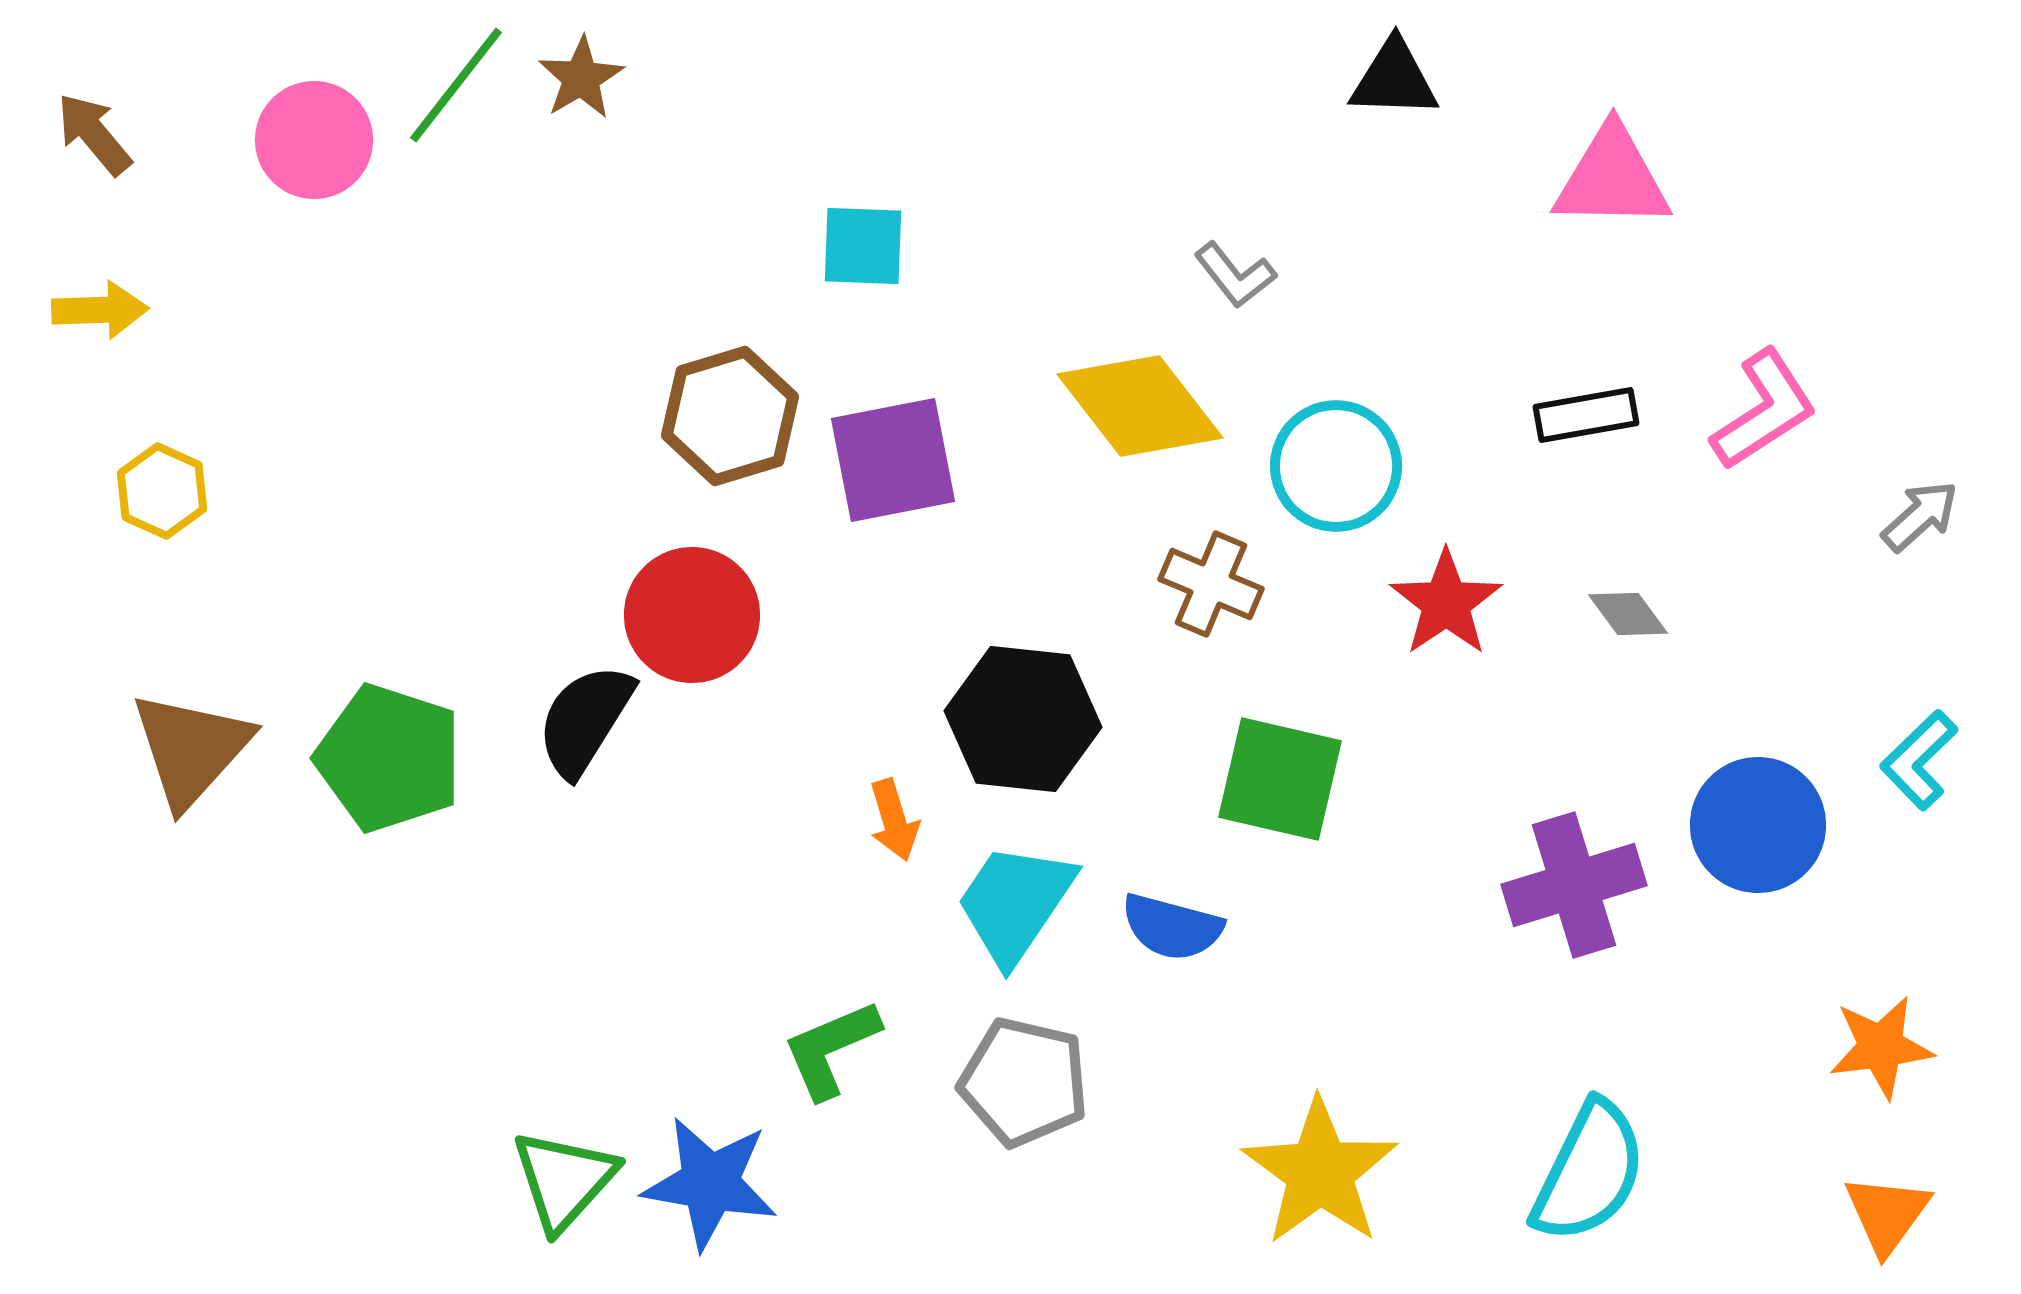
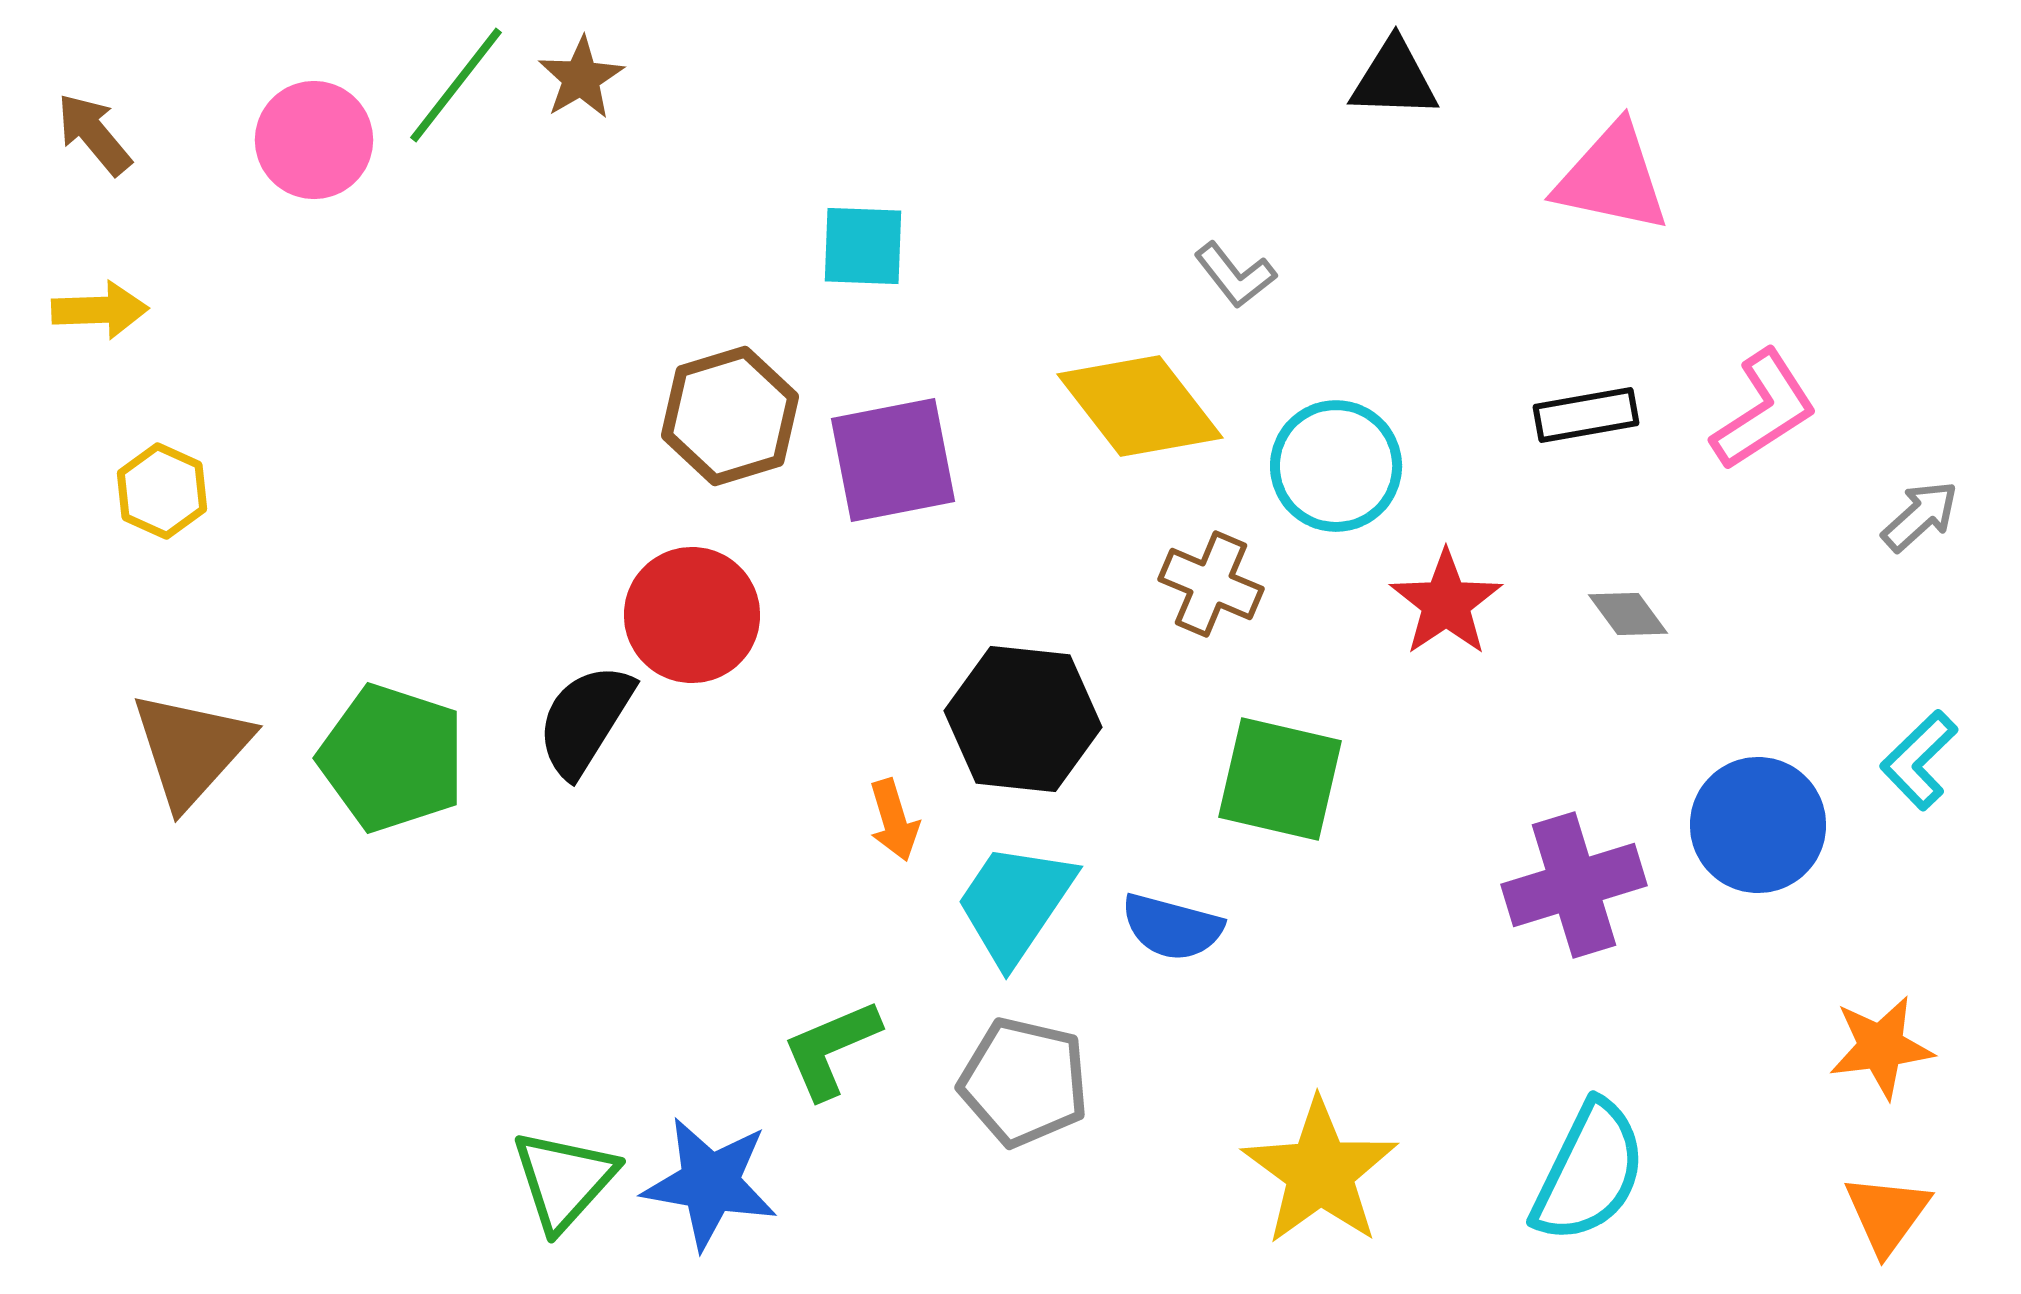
pink triangle: rotated 11 degrees clockwise
green pentagon: moved 3 px right
